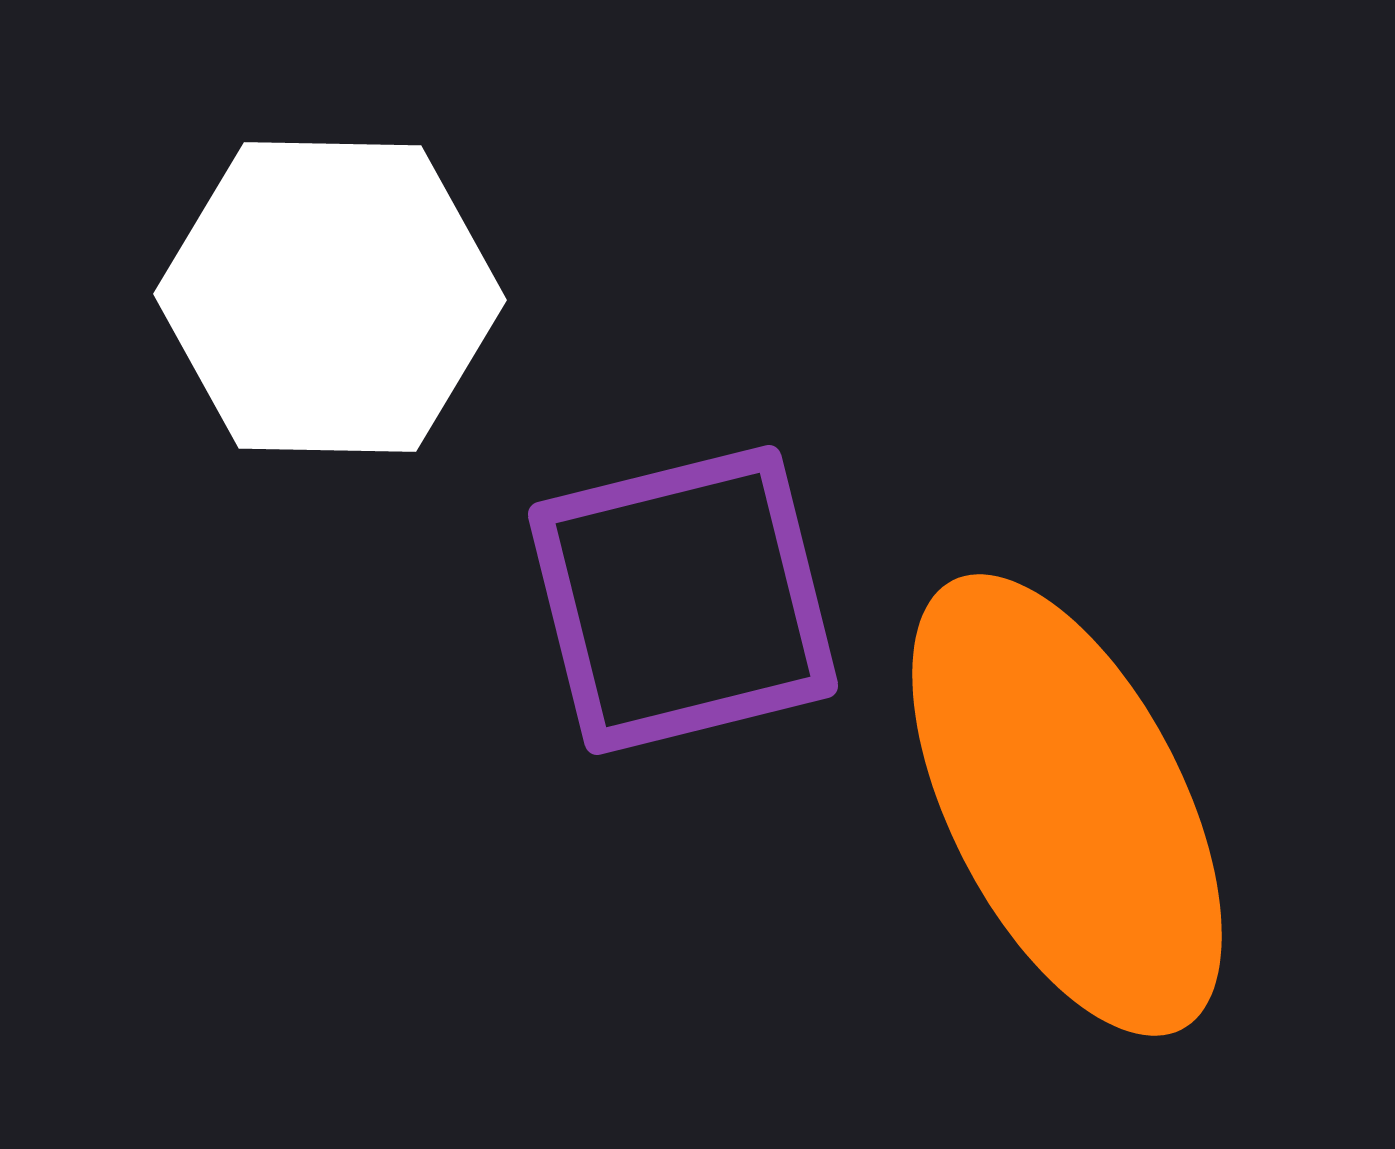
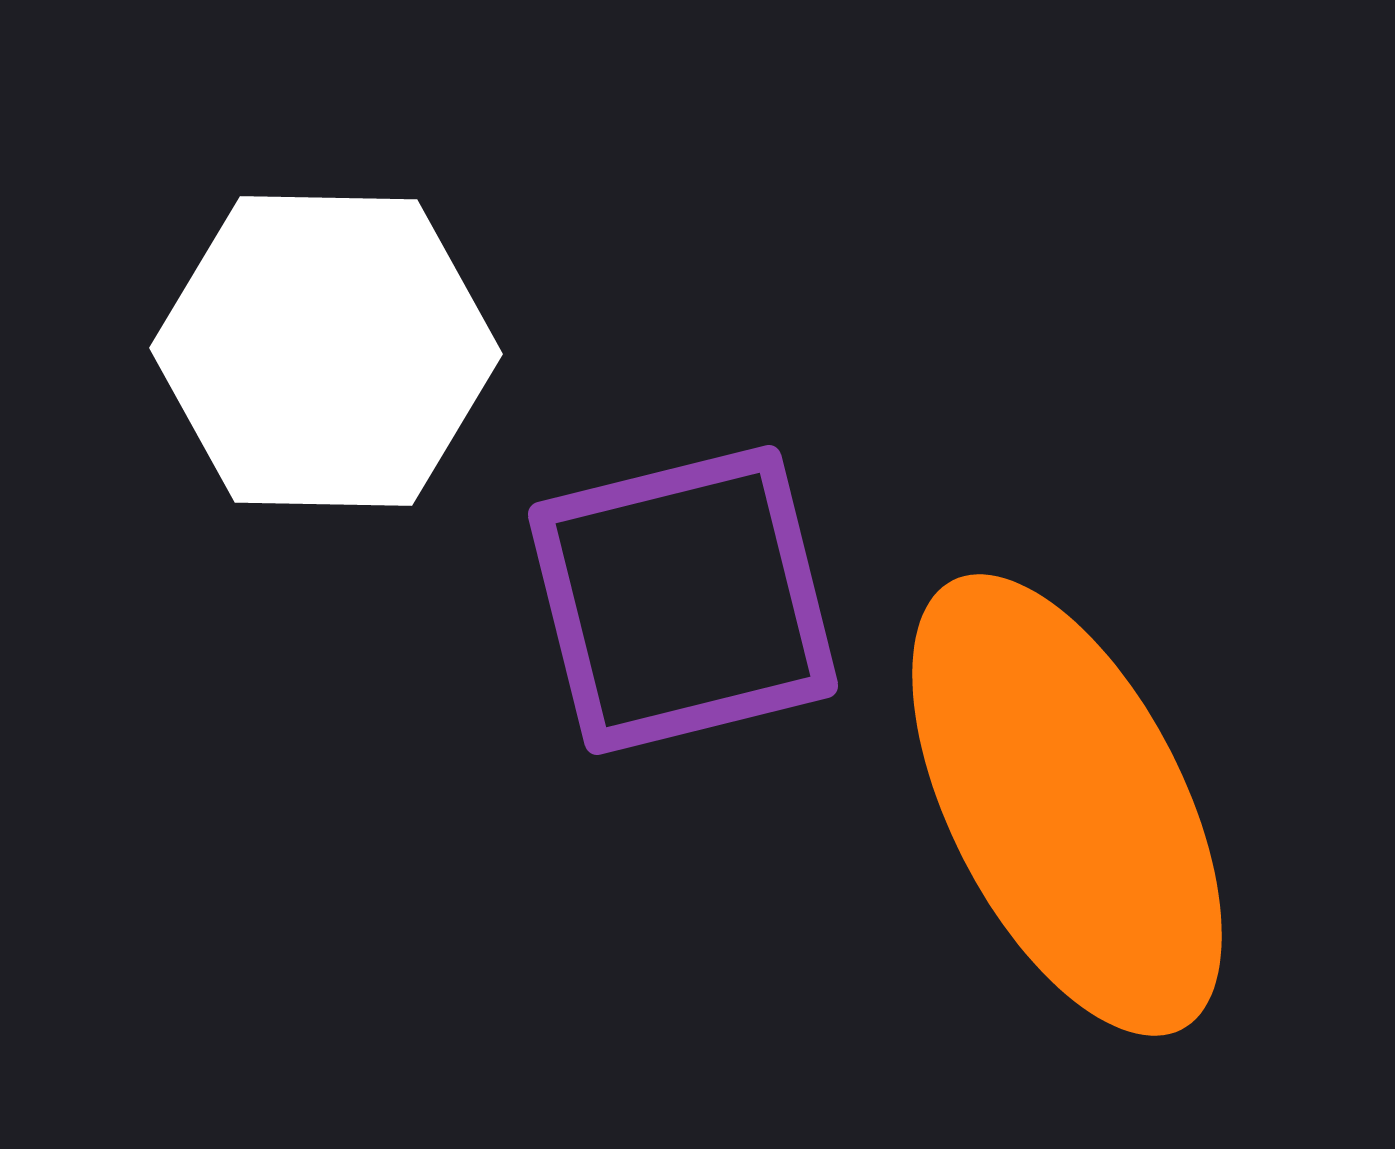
white hexagon: moved 4 px left, 54 px down
